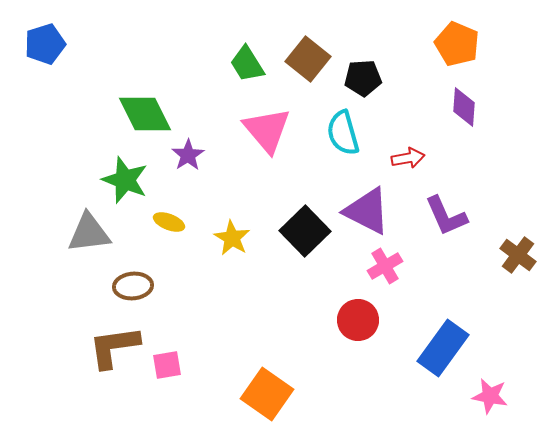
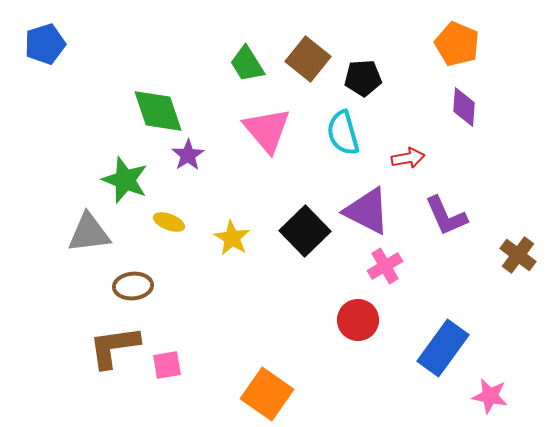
green diamond: moved 13 px right, 3 px up; rotated 8 degrees clockwise
